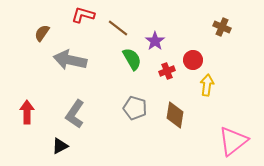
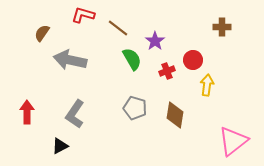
brown cross: rotated 24 degrees counterclockwise
